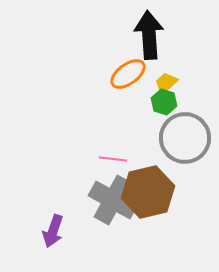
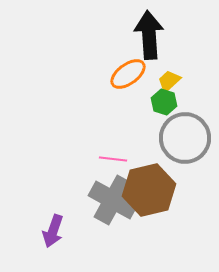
yellow trapezoid: moved 3 px right, 2 px up
brown hexagon: moved 1 px right, 2 px up
